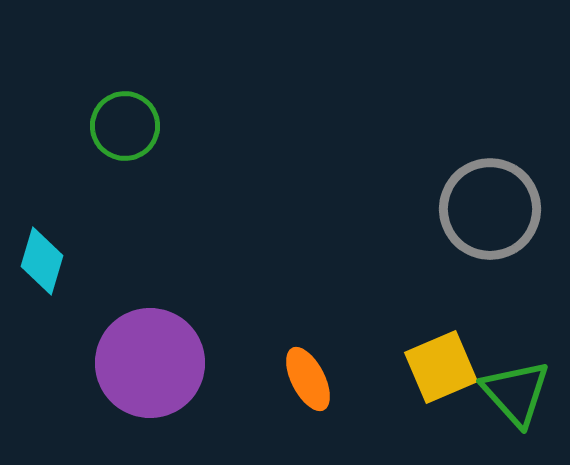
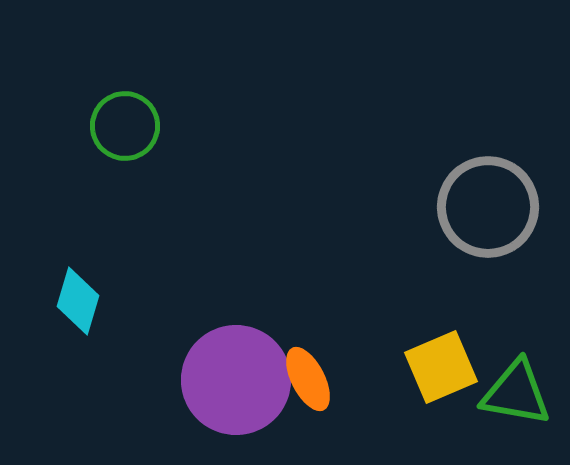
gray circle: moved 2 px left, 2 px up
cyan diamond: moved 36 px right, 40 px down
purple circle: moved 86 px right, 17 px down
green triangle: rotated 38 degrees counterclockwise
